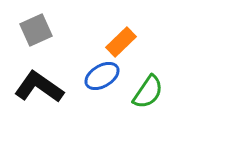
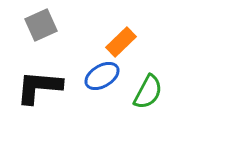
gray square: moved 5 px right, 5 px up
black L-shape: rotated 30 degrees counterclockwise
green semicircle: rotated 6 degrees counterclockwise
